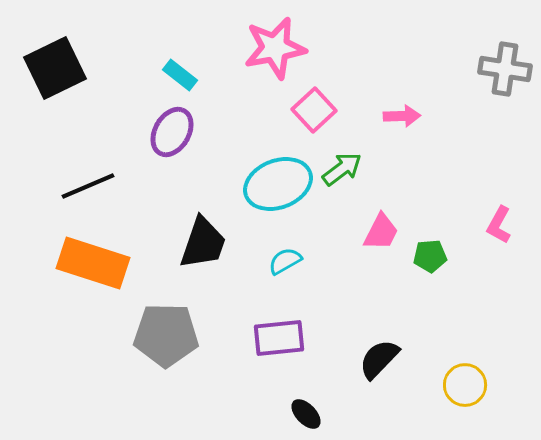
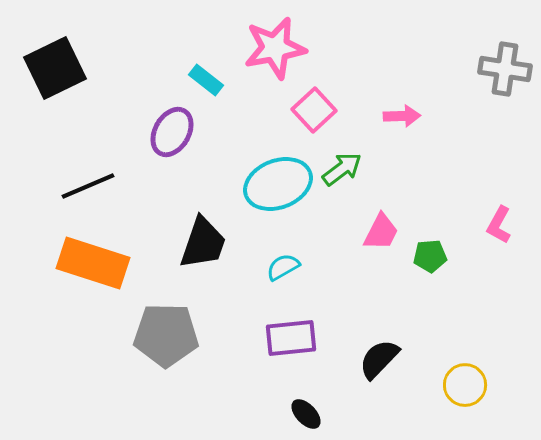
cyan rectangle: moved 26 px right, 5 px down
cyan semicircle: moved 2 px left, 6 px down
purple rectangle: moved 12 px right
